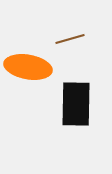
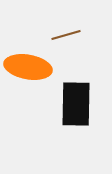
brown line: moved 4 px left, 4 px up
